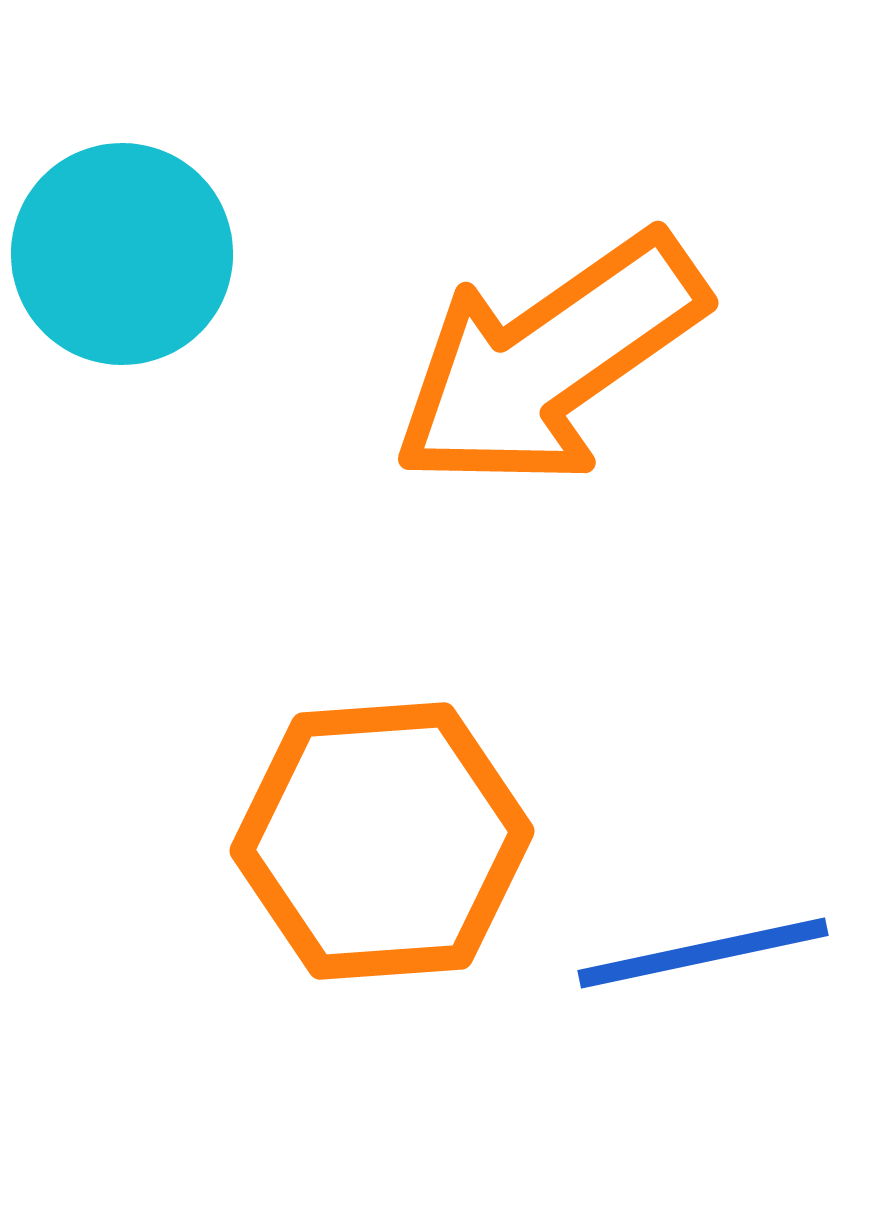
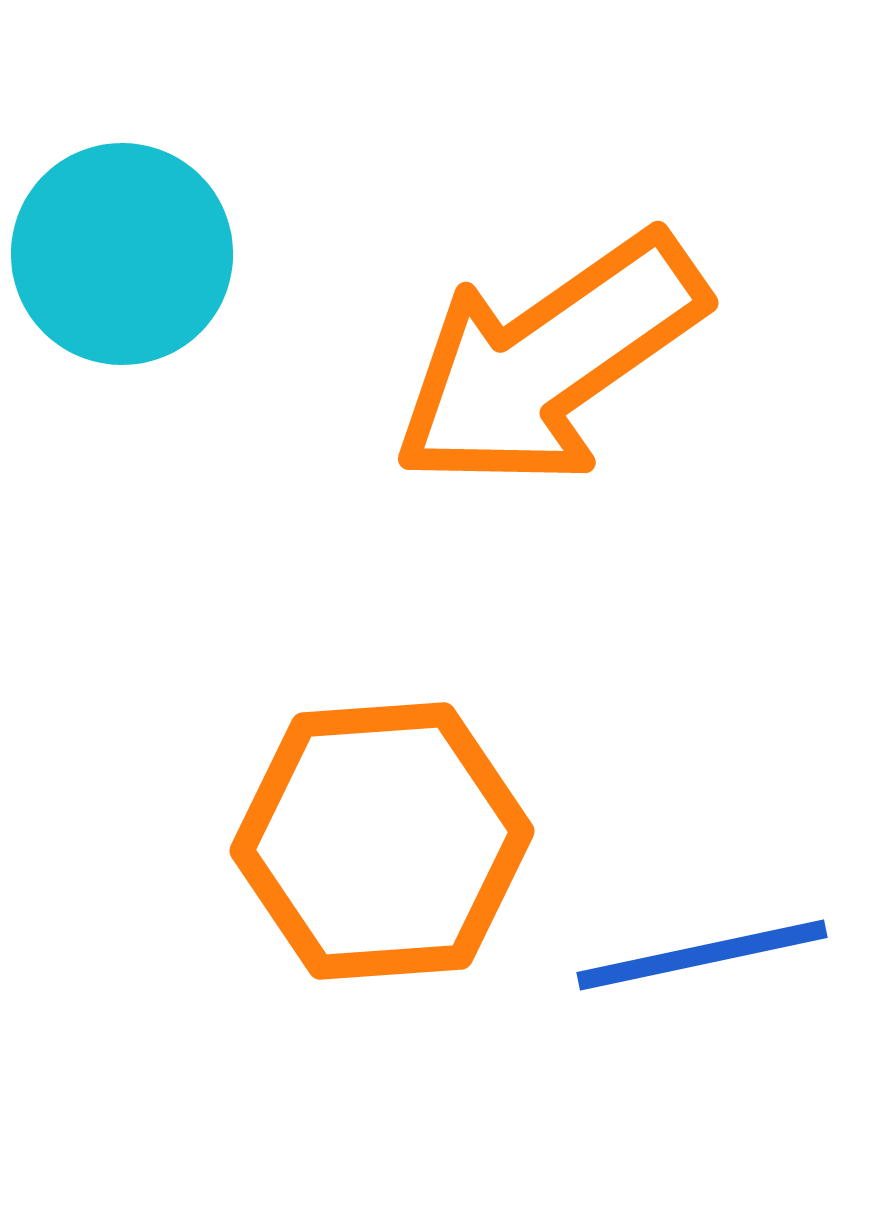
blue line: moved 1 px left, 2 px down
